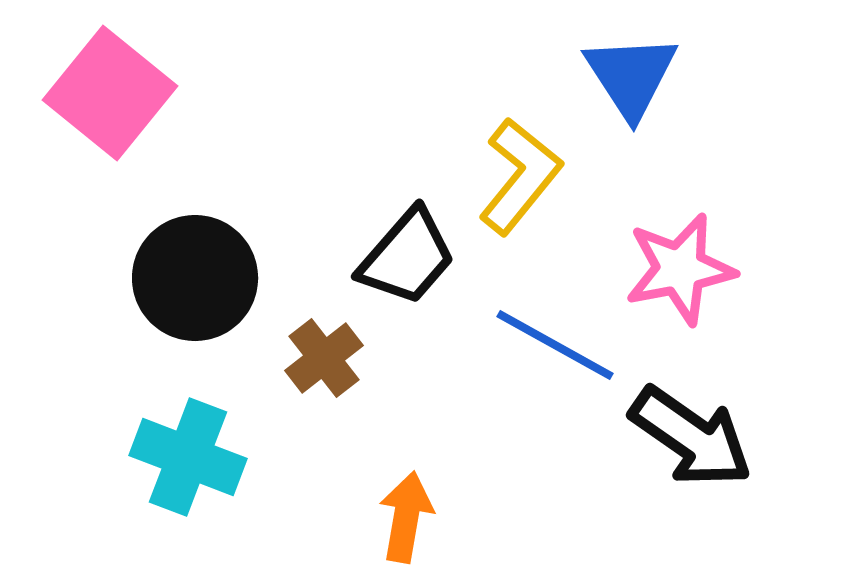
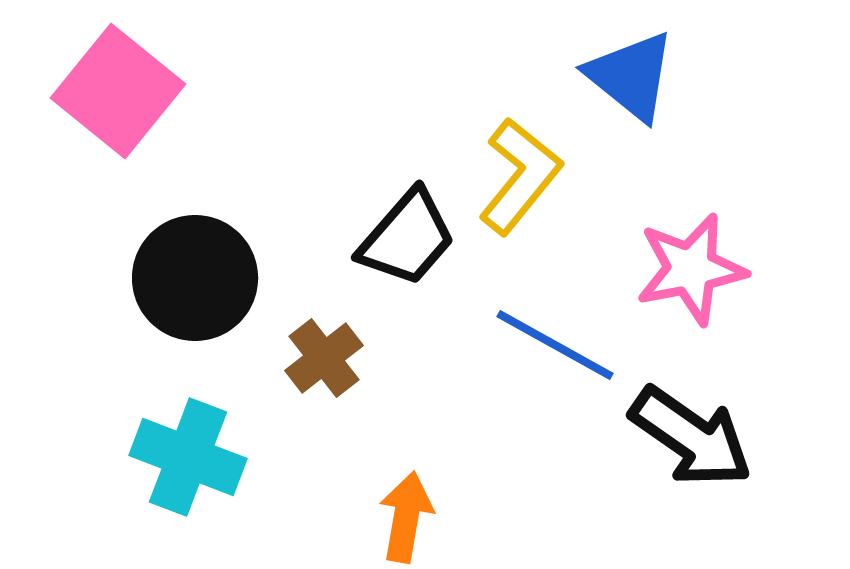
blue triangle: rotated 18 degrees counterclockwise
pink square: moved 8 px right, 2 px up
black trapezoid: moved 19 px up
pink star: moved 11 px right
